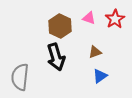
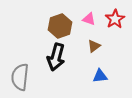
pink triangle: moved 1 px down
brown hexagon: rotated 15 degrees clockwise
brown triangle: moved 1 px left, 6 px up; rotated 16 degrees counterclockwise
black arrow: rotated 32 degrees clockwise
blue triangle: rotated 28 degrees clockwise
